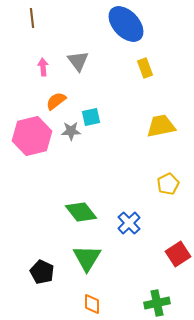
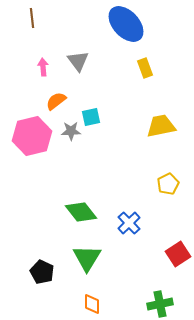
green cross: moved 3 px right, 1 px down
